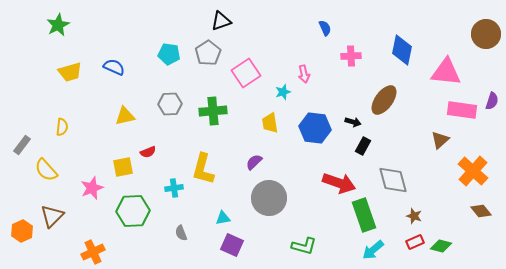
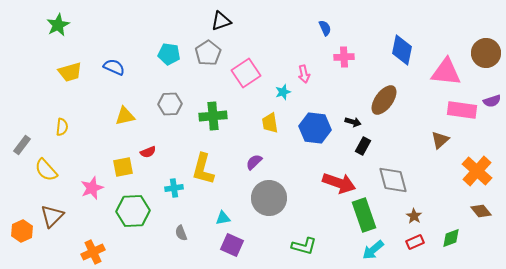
brown circle at (486, 34): moved 19 px down
pink cross at (351, 56): moved 7 px left, 1 px down
purple semicircle at (492, 101): rotated 54 degrees clockwise
green cross at (213, 111): moved 5 px down
orange cross at (473, 171): moved 4 px right
brown star at (414, 216): rotated 14 degrees clockwise
green diamond at (441, 246): moved 10 px right, 8 px up; rotated 35 degrees counterclockwise
